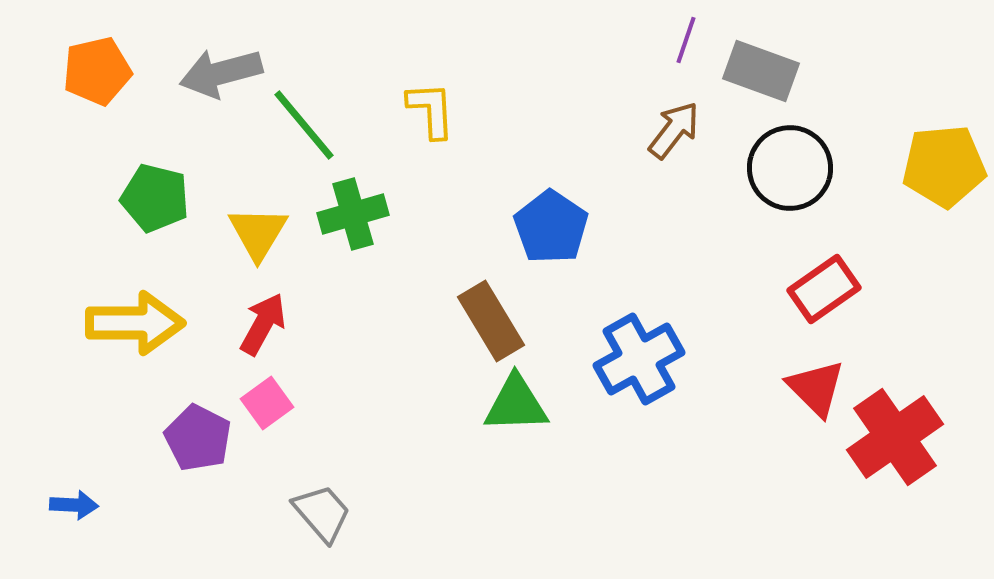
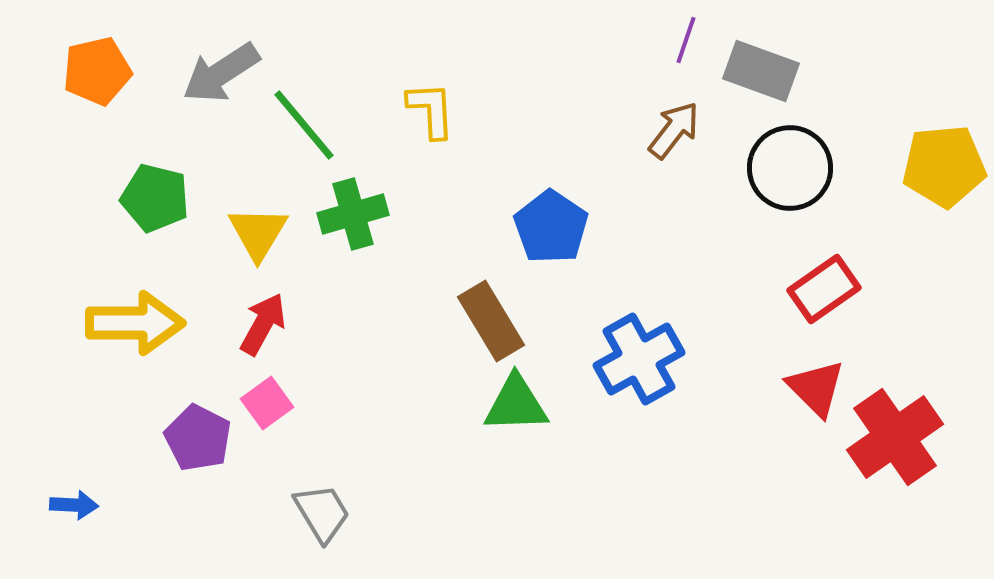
gray arrow: rotated 18 degrees counterclockwise
gray trapezoid: rotated 10 degrees clockwise
